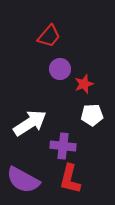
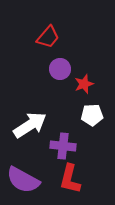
red trapezoid: moved 1 px left, 1 px down
white arrow: moved 2 px down
